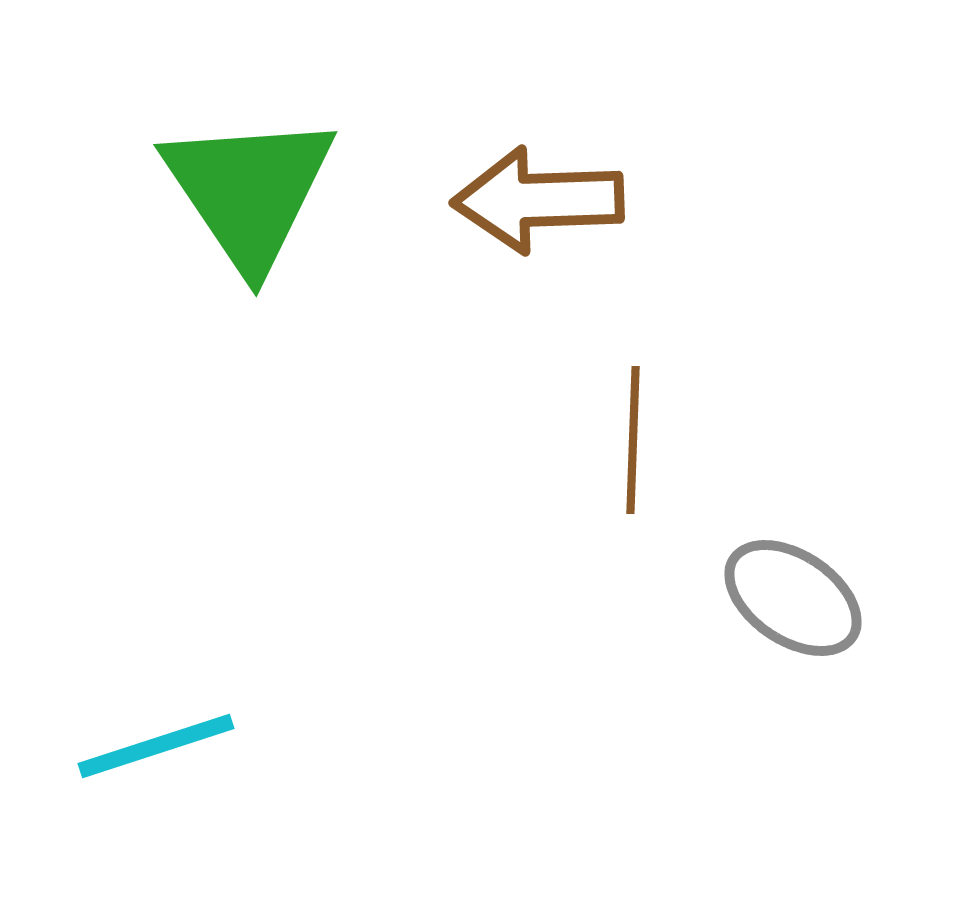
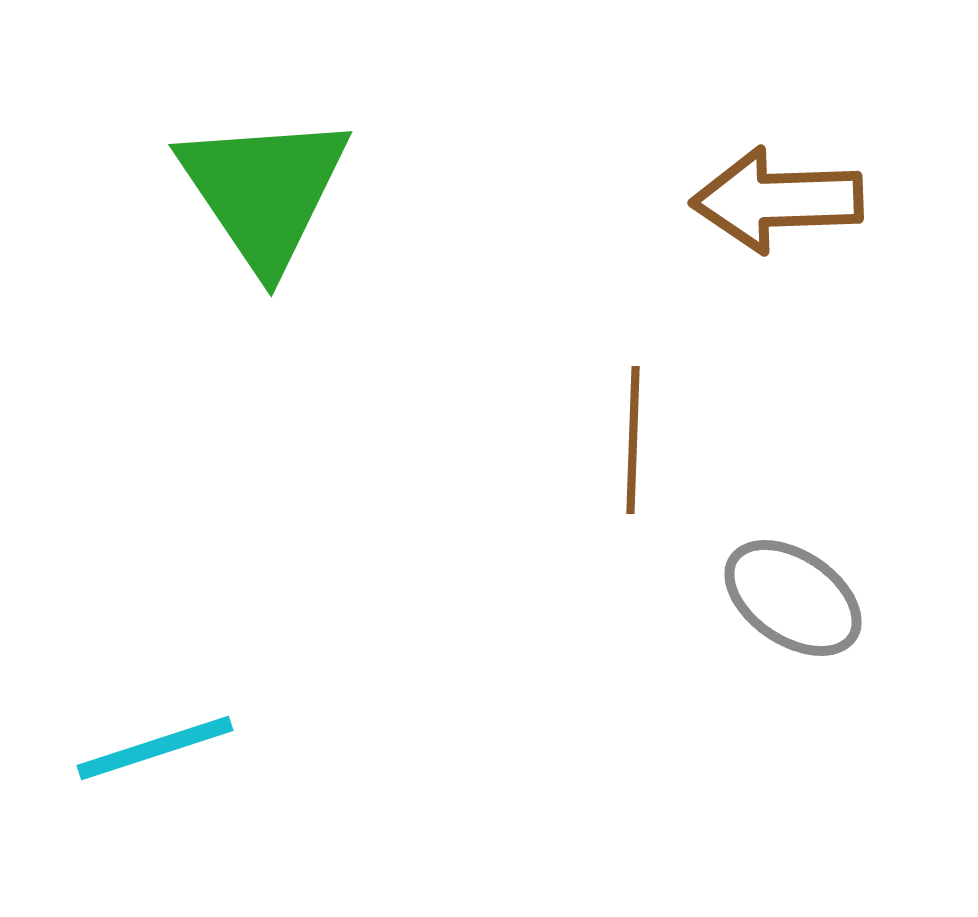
green triangle: moved 15 px right
brown arrow: moved 239 px right
cyan line: moved 1 px left, 2 px down
